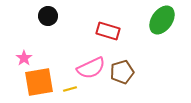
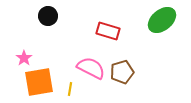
green ellipse: rotated 16 degrees clockwise
pink semicircle: rotated 128 degrees counterclockwise
yellow line: rotated 64 degrees counterclockwise
